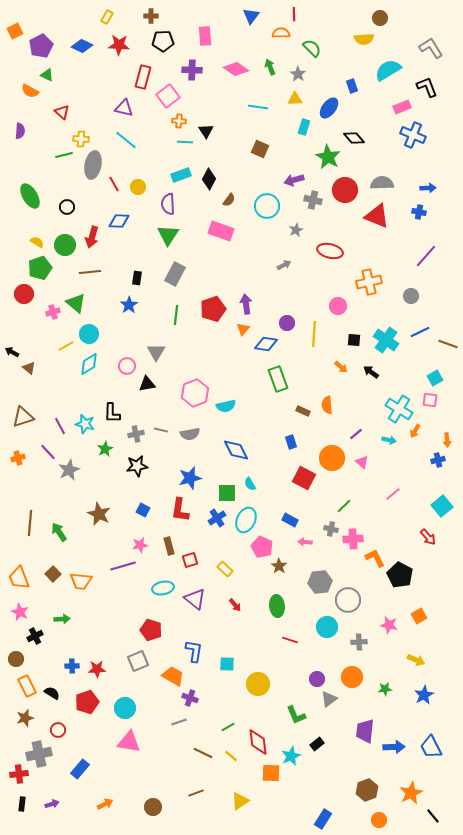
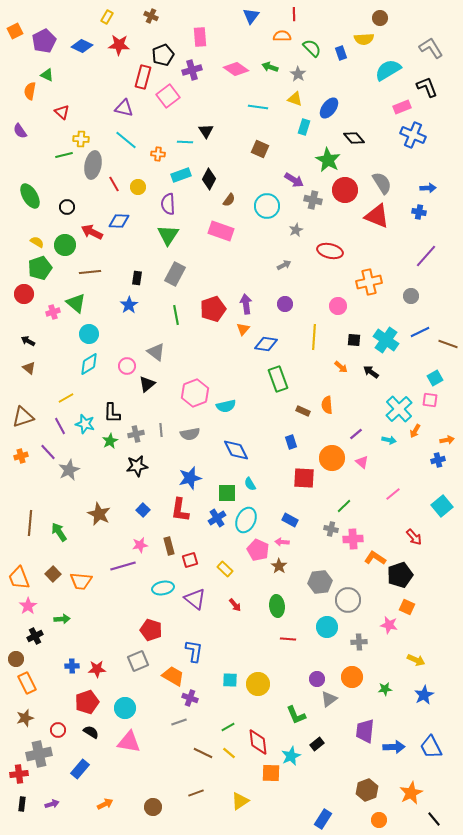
brown cross at (151, 16): rotated 24 degrees clockwise
orange semicircle at (281, 33): moved 1 px right, 3 px down
pink rectangle at (205, 36): moved 5 px left, 1 px down
black pentagon at (163, 41): moved 14 px down; rotated 20 degrees counterclockwise
purple pentagon at (41, 46): moved 3 px right, 5 px up
green arrow at (270, 67): rotated 49 degrees counterclockwise
purple cross at (192, 70): rotated 18 degrees counterclockwise
blue rectangle at (352, 86): moved 11 px left, 33 px up
orange semicircle at (30, 91): rotated 72 degrees clockwise
yellow triangle at (295, 99): rotated 21 degrees clockwise
orange cross at (179, 121): moved 21 px left, 33 px down
purple semicircle at (20, 131): rotated 140 degrees clockwise
green star at (328, 157): moved 3 px down
purple arrow at (294, 180): rotated 132 degrees counterclockwise
gray semicircle at (382, 183): rotated 60 degrees clockwise
red arrow at (92, 237): moved 5 px up; rotated 100 degrees clockwise
green line at (176, 315): rotated 18 degrees counterclockwise
purple circle at (287, 323): moved 2 px left, 19 px up
yellow line at (314, 334): moved 3 px down
yellow line at (66, 346): moved 52 px down
black arrow at (12, 352): moved 16 px right, 11 px up
gray triangle at (156, 352): rotated 24 degrees counterclockwise
black triangle at (147, 384): rotated 30 degrees counterclockwise
cyan cross at (399, 409): rotated 16 degrees clockwise
gray line at (161, 430): rotated 72 degrees clockwise
orange arrow at (447, 440): rotated 96 degrees counterclockwise
green star at (105, 449): moved 5 px right, 8 px up
orange cross at (18, 458): moved 3 px right, 2 px up
red square at (304, 478): rotated 25 degrees counterclockwise
blue square at (143, 510): rotated 16 degrees clockwise
red arrow at (428, 537): moved 14 px left
pink arrow at (305, 542): moved 23 px left
pink pentagon at (262, 547): moved 4 px left, 3 px down
orange L-shape at (375, 558): rotated 30 degrees counterclockwise
black pentagon at (400, 575): rotated 25 degrees clockwise
pink star at (20, 612): moved 8 px right, 6 px up; rotated 12 degrees clockwise
orange square at (419, 616): moved 12 px left, 9 px up; rotated 35 degrees counterclockwise
red line at (290, 640): moved 2 px left, 1 px up; rotated 14 degrees counterclockwise
cyan square at (227, 664): moved 3 px right, 16 px down
orange rectangle at (27, 686): moved 3 px up
black semicircle at (52, 693): moved 39 px right, 39 px down
yellow line at (231, 756): moved 2 px left, 3 px up
black line at (433, 816): moved 1 px right, 3 px down
